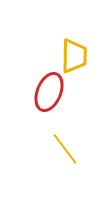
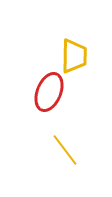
yellow line: moved 1 px down
